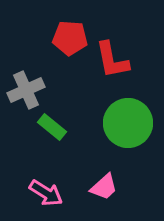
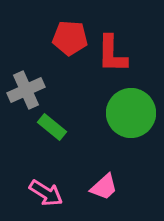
red L-shape: moved 6 px up; rotated 12 degrees clockwise
green circle: moved 3 px right, 10 px up
